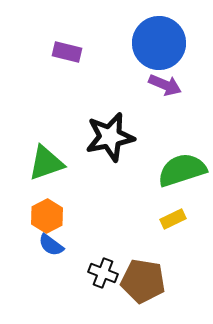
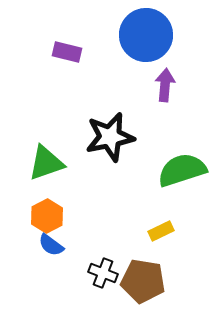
blue circle: moved 13 px left, 8 px up
purple arrow: rotated 108 degrees counterclockwise
yellow rectangle: moved 12 px left, 12 px down
